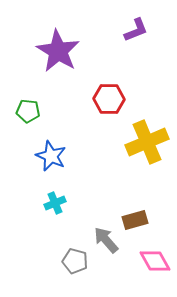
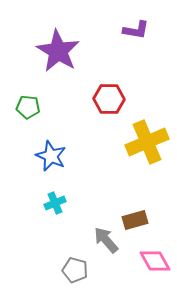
purple L-shape: rotated 32 degrees clockwise
green pentagon: moved 4 px up
gray pentagon: moved 9 px down
